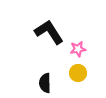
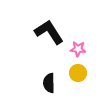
pink star: rotated 14 degrees clockwise
black semicircle: moved 4 px right
